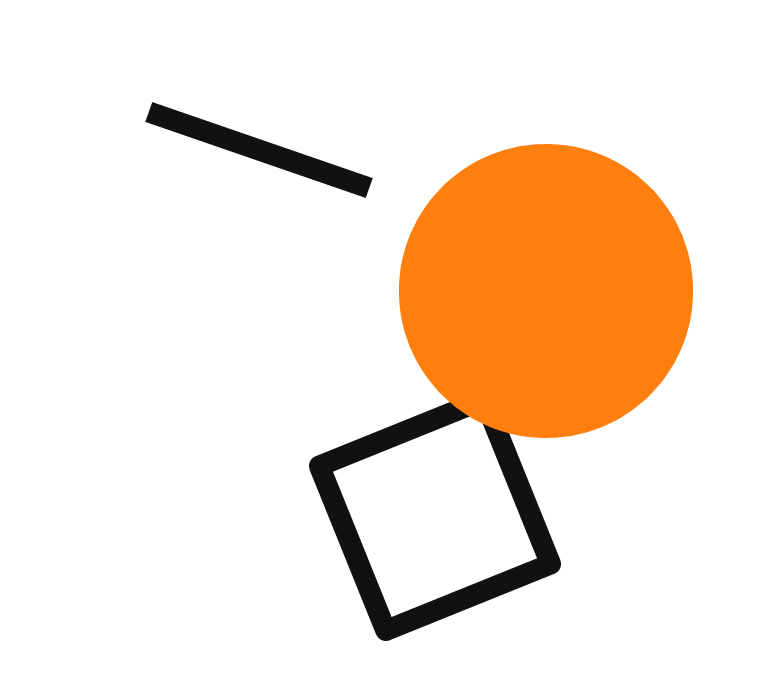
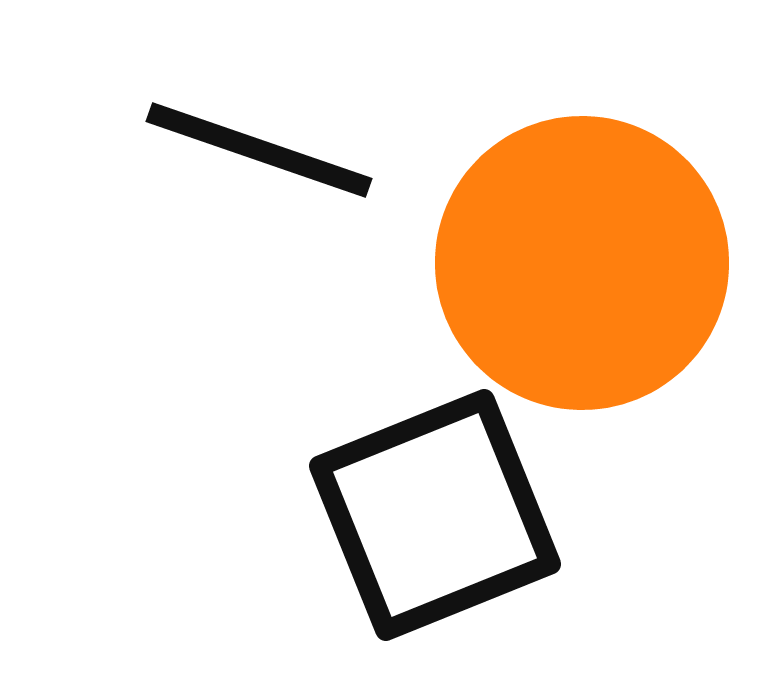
orange circle: moved 36 px right, 28 px up
